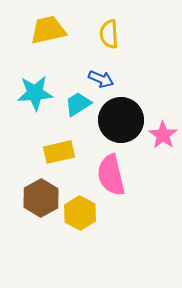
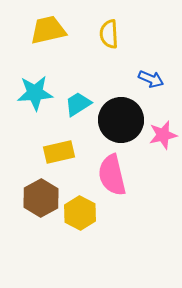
blue arrow: moved 50 px right
pink star: rotated 24 degrees clockwise
pink semicircle: moved 1 px right
